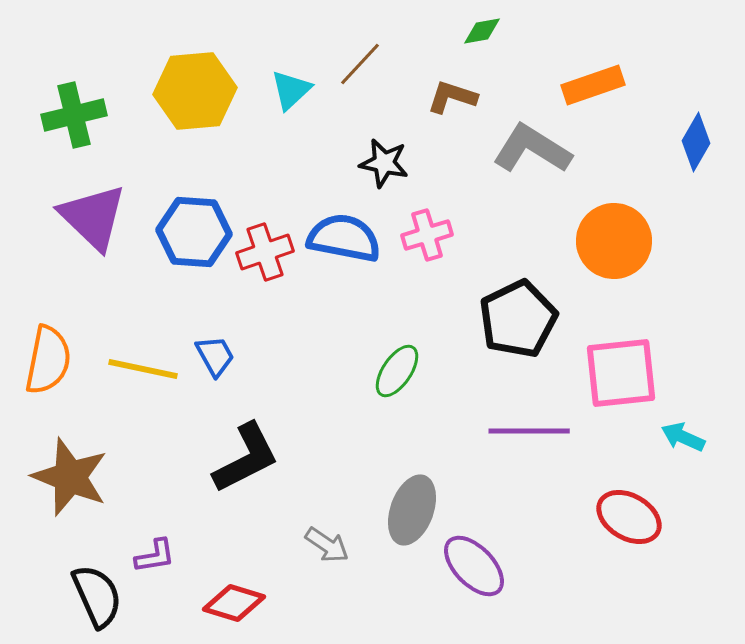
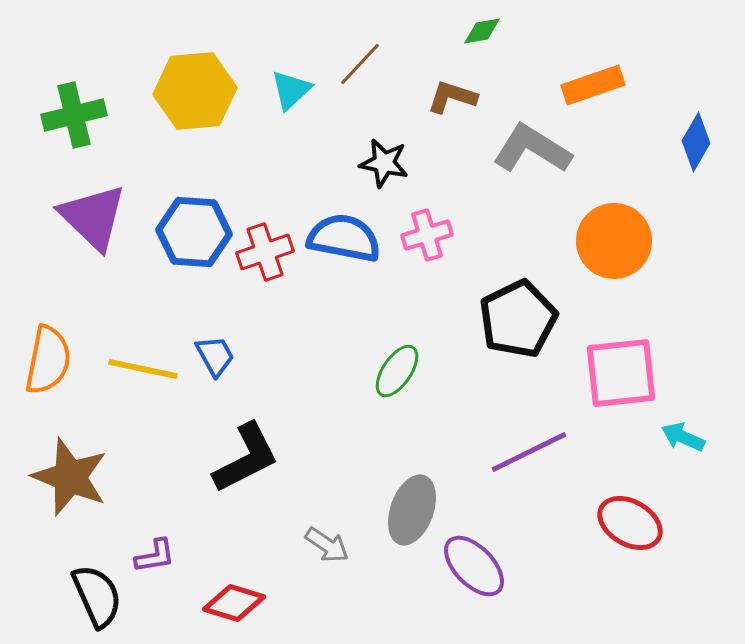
purple line: moved 21 px down; rotated 26 degrees counterclockwise
red ellipse: moved 1 px right, 6 px down
